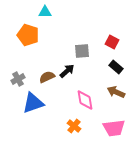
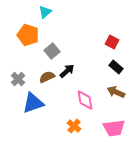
cyan triangle: rotated 40 degrees counterclockwise
gray square: moved 30 px left; rotated 35 degrees counterclockwise
gray cross: rotated 16 degrees counterclockwise
